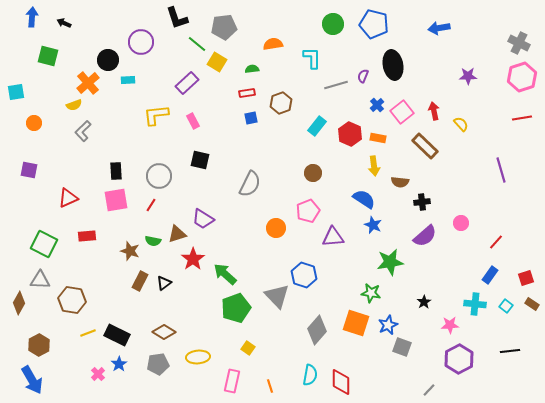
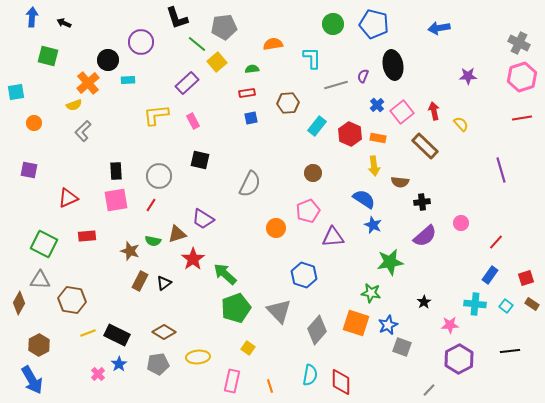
yellow square at (217, 62): rotated 18 degrees clockwise
brown hexagon at (281, 103): moved 7 px right; rotated 15 degrees clockwise
gray triangle at (277, 296): moved 2 px right, 15 px down
